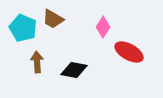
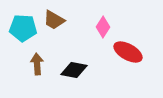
brown trapezoid: moved 1 px right, 1 px down
cyan pentagon: rotated 20 degrees counterclockwise
red ellipse: moved 1 px left
brown arrow: moved 2 px down
